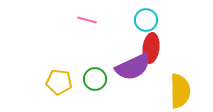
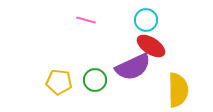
pink line: moved 1 px left
red ellipse: moved 2 px up; rotated 64 degrees counterclockwise
green circle: moved 1 px down
yellow semicircle: moved 2 px left, 1 px up
